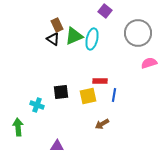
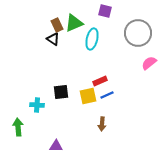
purple square: rotated 24 degrees counterclockwise
green triangle: moved 13 px up
pink semicircle: rotated 21 degrees counterclockwise
red rectangle: rotated 24 degrees counterclockwise
blue line: moved 7 px left; rotated 56 degrees clockwise
cyan cross: rotated 16 degrees counterclockwise
brown arrow: rotated 56 degrees counterclockwise
purple triangle: moved 1 px left
